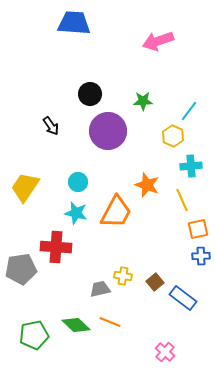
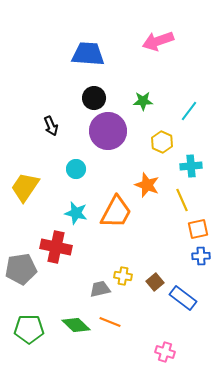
blue trapezoid: moved 14 px right, 31 px down
black circle: moved 4 px right, 4 px down
black arrow: rotated 12 degrees clockwise
yellow hexagon: moved 11 px left, 6 px down
cyan circle: moved 2 px left, 13 px up
red cross: rotated 8 degrees clockwise
green pentagon: moved 5 px left, 6 px up; rotated 12 degrees clockwise
pink cross: rotated 24 degrees counterclockwise
